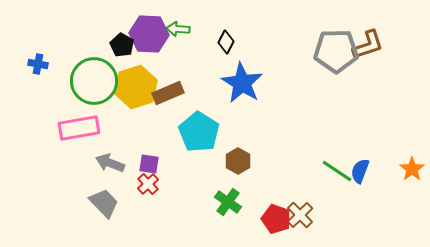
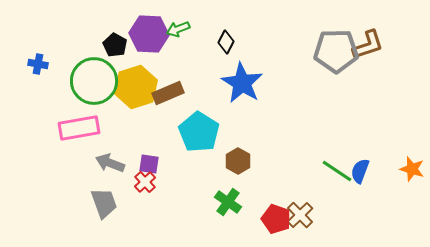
green arrow: rotated 25 degrees counterclockwise
black pentagon: moved 7 px left
orange star: rotated 20 degrees counterclockwise
red cross: moved 3 px left, 2 px up
gray trapezoid: rotated 24 degrees clockwise
